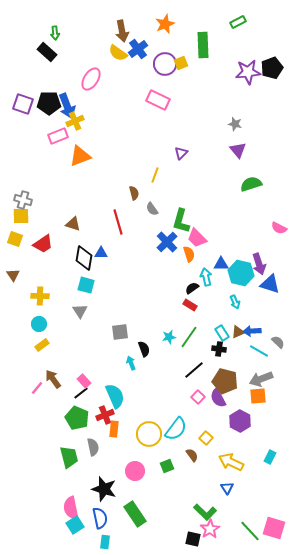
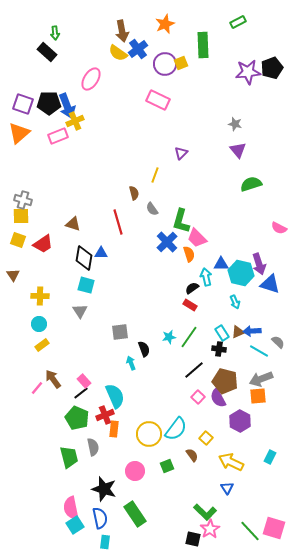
orange triangle at (80, 156): moved 61 px left, 23 px up; rotated 20 degrees counterclockwise
yellow square at (15, 239): moved 3 px right, 1 px down
